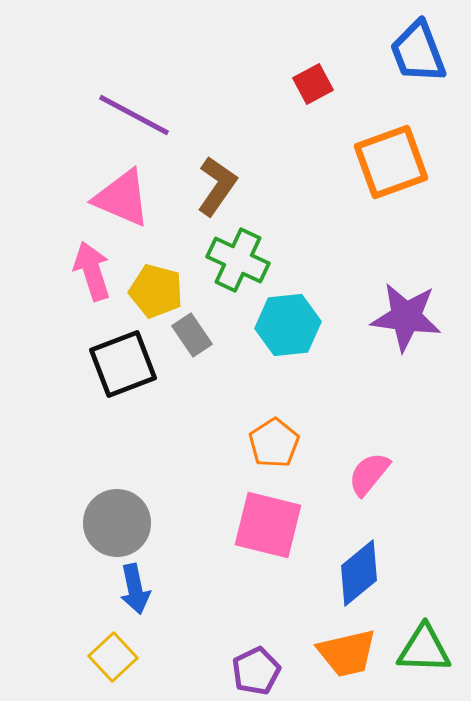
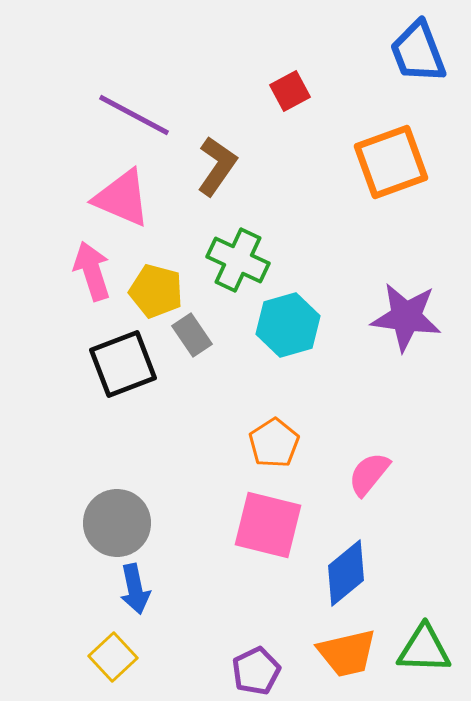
red square: moved 23 px left, 7 px down
brown L-shape: moved 20 px up
cyan hexagon: rotated 10 degrees counterclockwise
blue diamond: moved 13 px left
